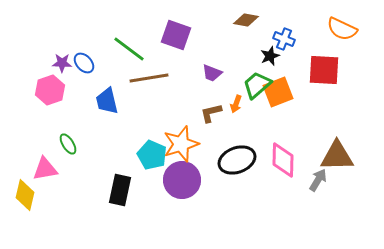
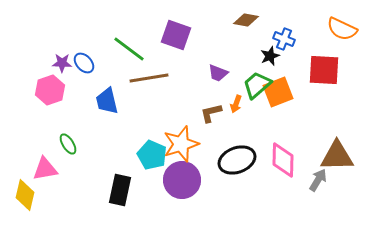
purple trapezoid: moved 6 px right
